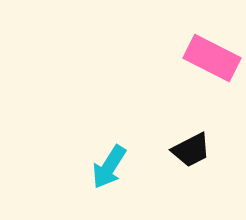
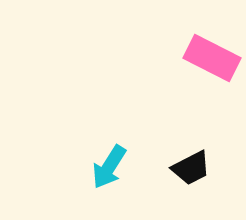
black trapezoid: moved 18 px down
